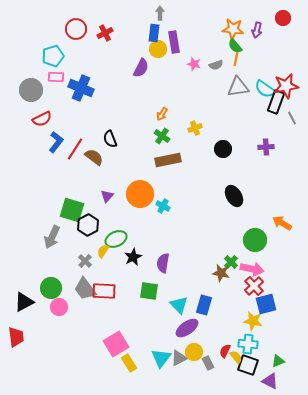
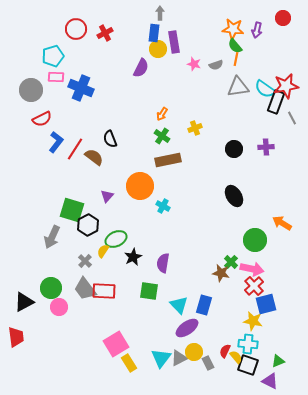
black circle at (223, 149): moved 11 px right
orange circle at (140, 194): moved 8 px up
